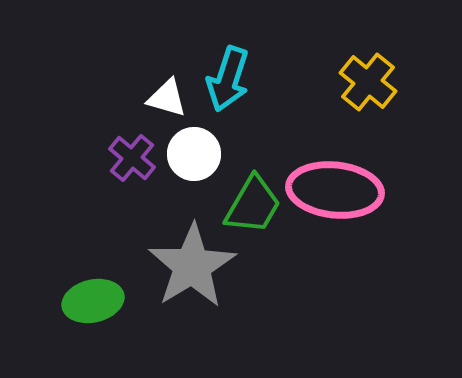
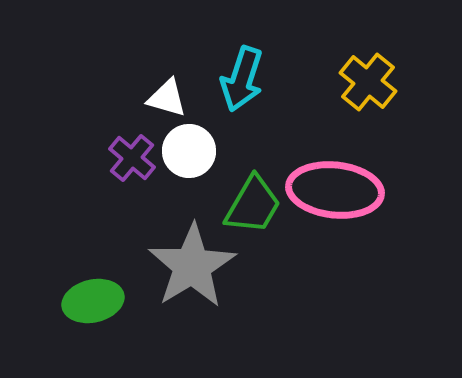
cyan arrow: moved 14 px right
white circle: moved 5 px left, 3 px up
